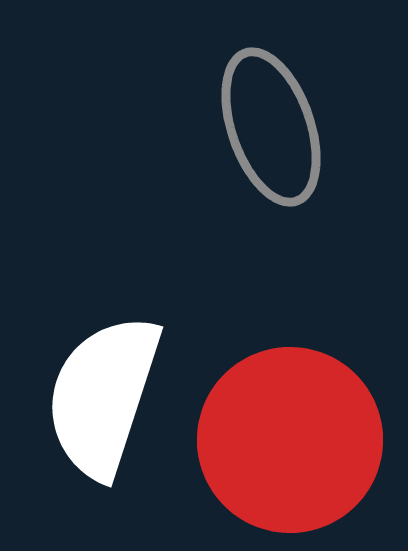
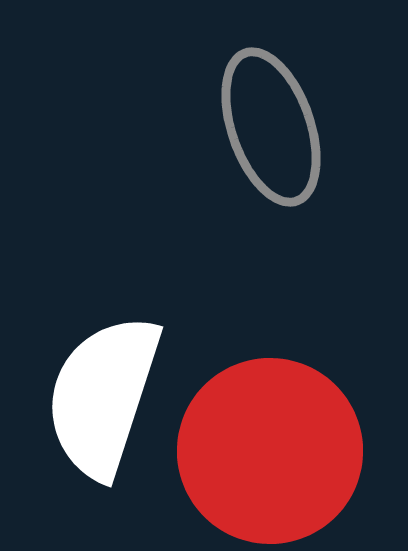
red circle: moved 20 px left, 11 px down
